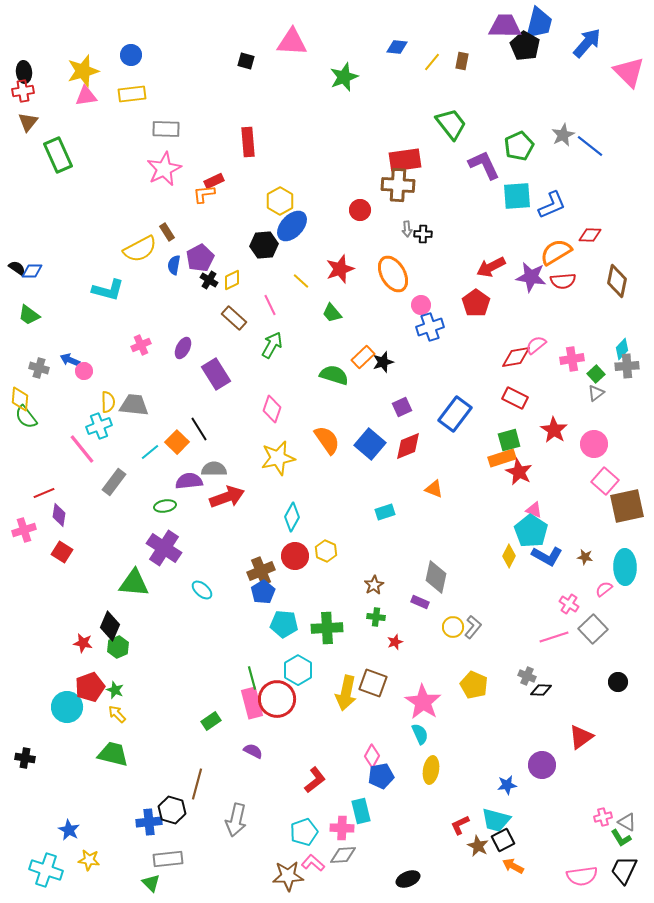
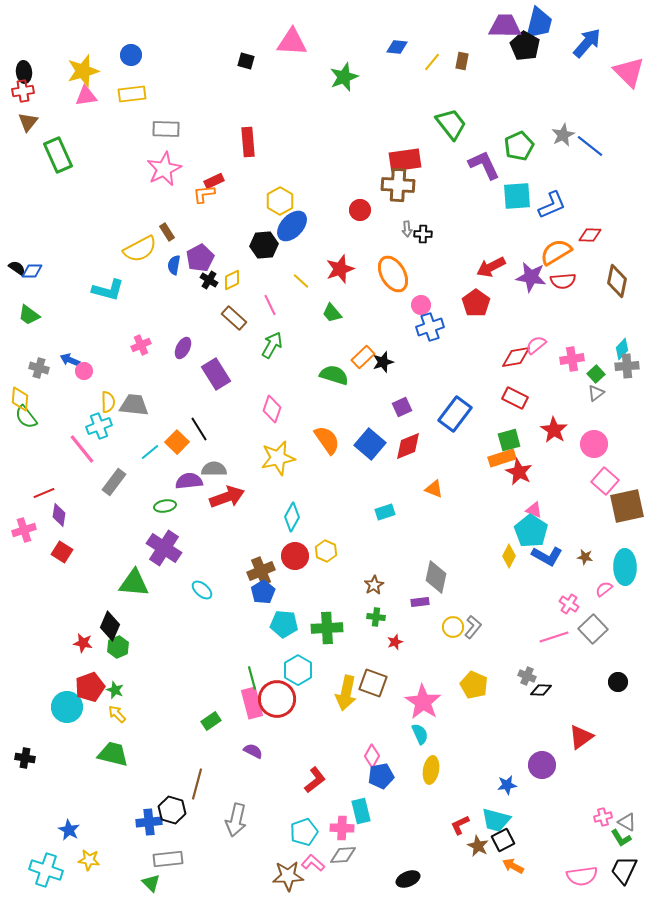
purple rectangle at (420, 602): rotated 30 degrees counterclockwise
